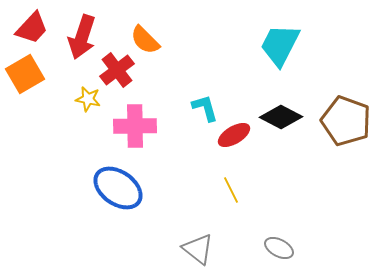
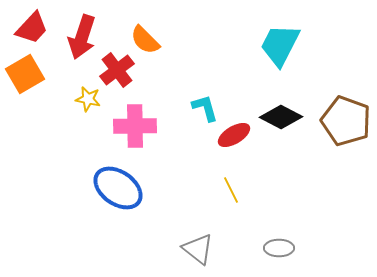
gray ellipse: rotated 28 degrees counterclockwise
